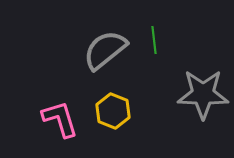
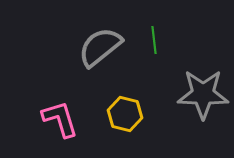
gray semicircle: moved 5 px left, 3 px up
yellow hexagon: moved 12 px right, 3 px down; rotated 8 degrees counterclockwise
